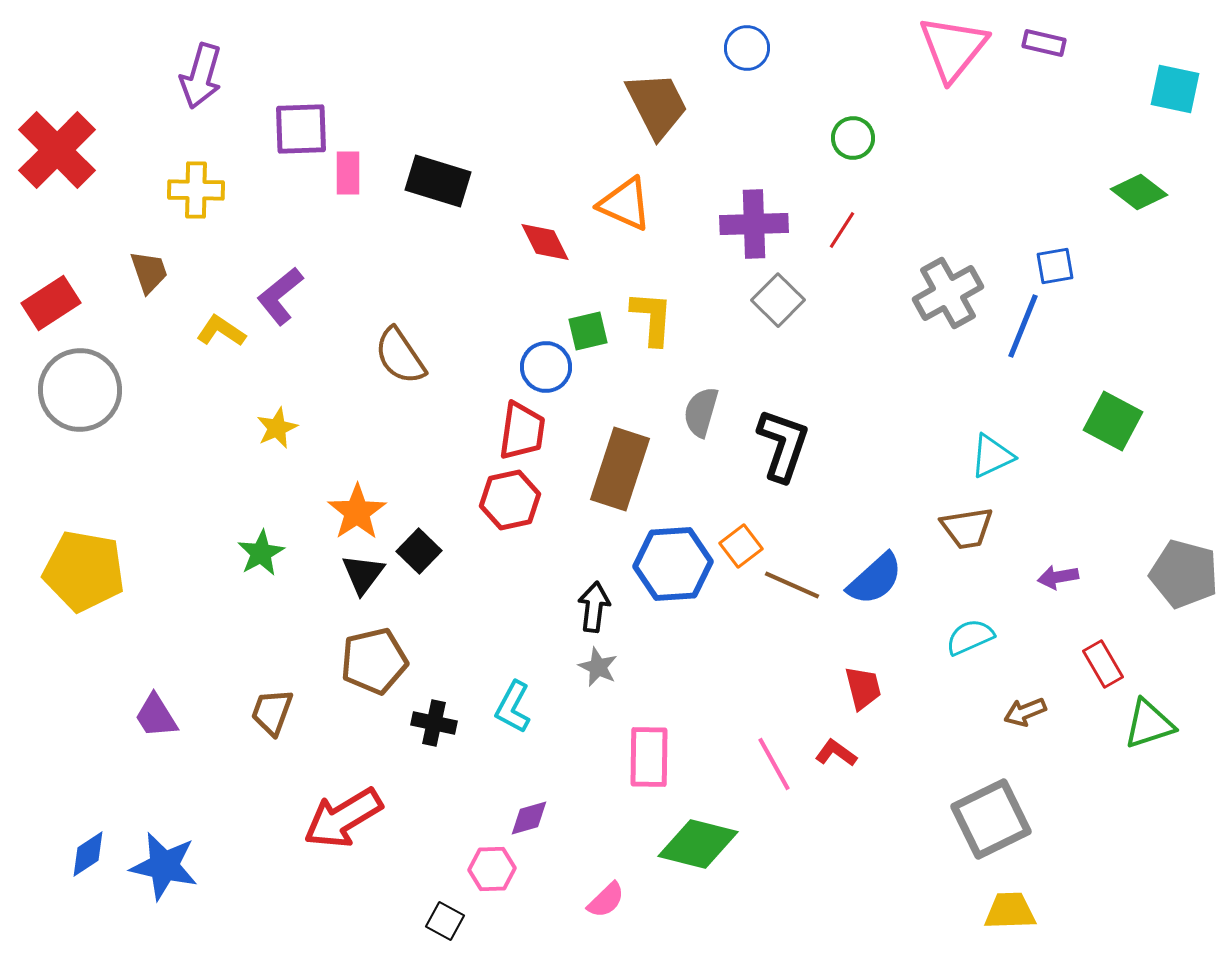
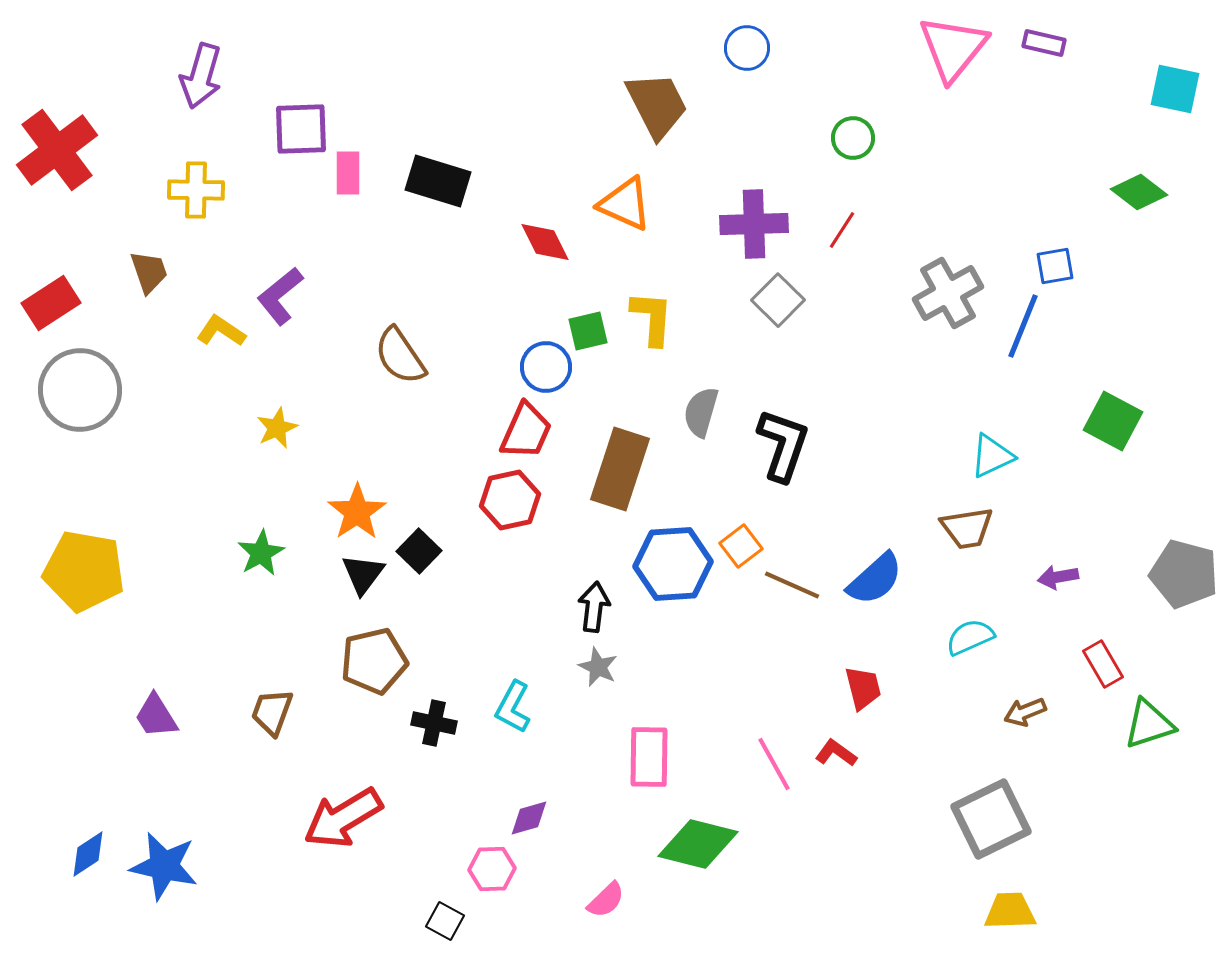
red cross at (57, 150): rotated 8 degrees clockwise
red trapezoid at (522, 431): moved 4 px right; rotated 16 degrees clockwise
